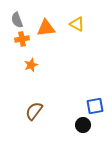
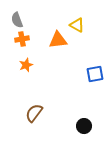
yellow triangle: moved 1 px down
orange triangle: moved 12 px right, 12 px down
orange star: moved 5 px left
blue square: moved 32 px up
brown semicircle: moved 2 px down
black circle: moved 1 px right, 1 px down
